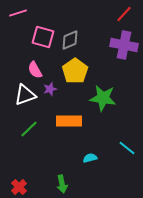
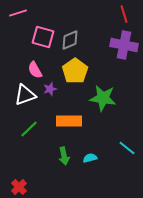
red line: rotated 60 degrees counterclockwise
green arrow: moved 2 px right, 28 px up
